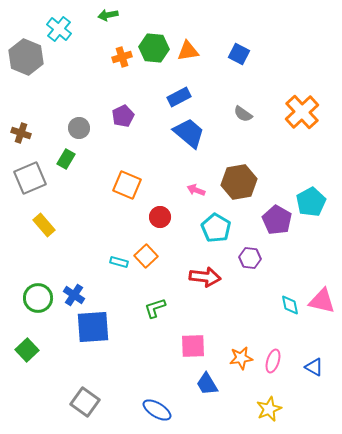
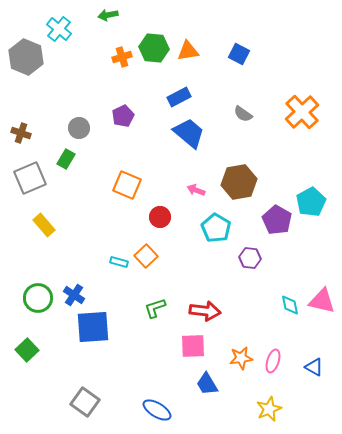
red arrow at (205, 277): moved 34 px down
